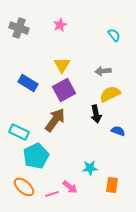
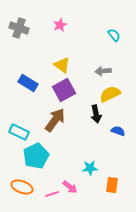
yellow triangle: rotated 24 degrees counterclockwise
orange ellipse: moved 2 px left; rotated 20 degrees counterclockwise
